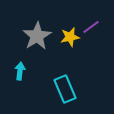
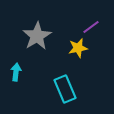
yellow star: moved 8 px right, 11 px down
cyan arrow: moved 4 px left, 1 px down
